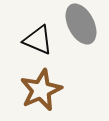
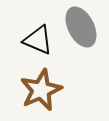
gray ellipse: moved 3 px down
